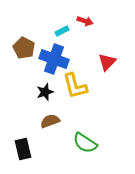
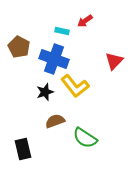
red arrow: rotated 126 degrees clockwise
cyan rectangle: rotated 40 degrees clockwise
brown pentagon: moved 5 px left, 1 px up
red triangle: moved 7 px right, 1 px up
yellow L-shape: rotated 24 degrees counterclockwise
brown semicircle: moved 5 px right
green semicircle: moved 5 px up
